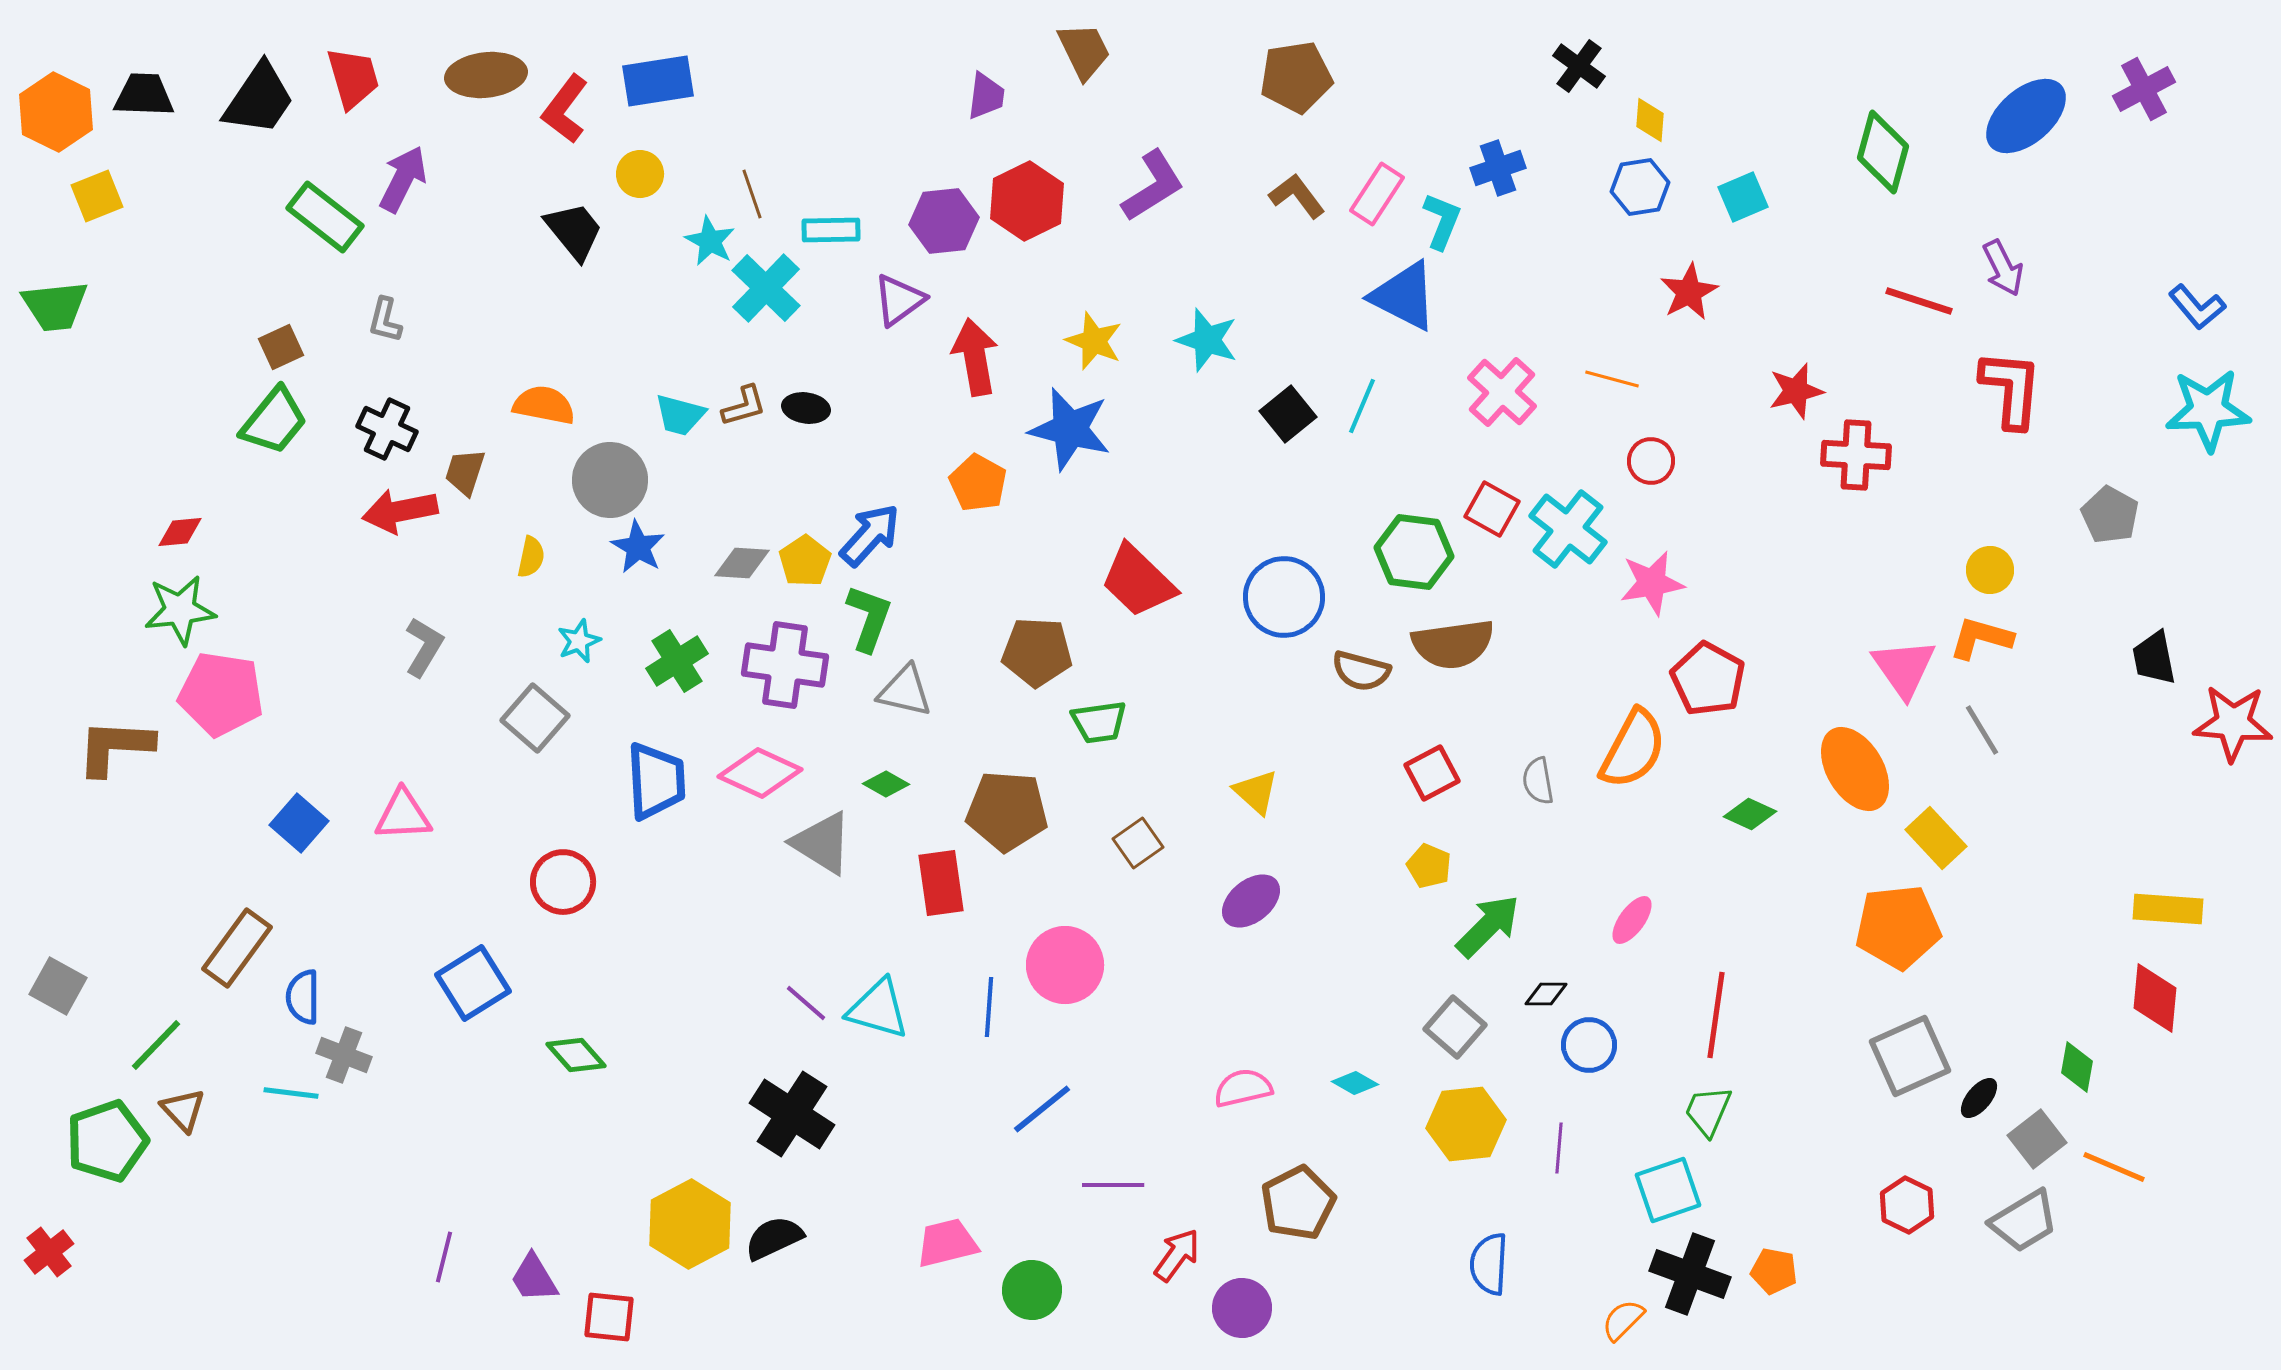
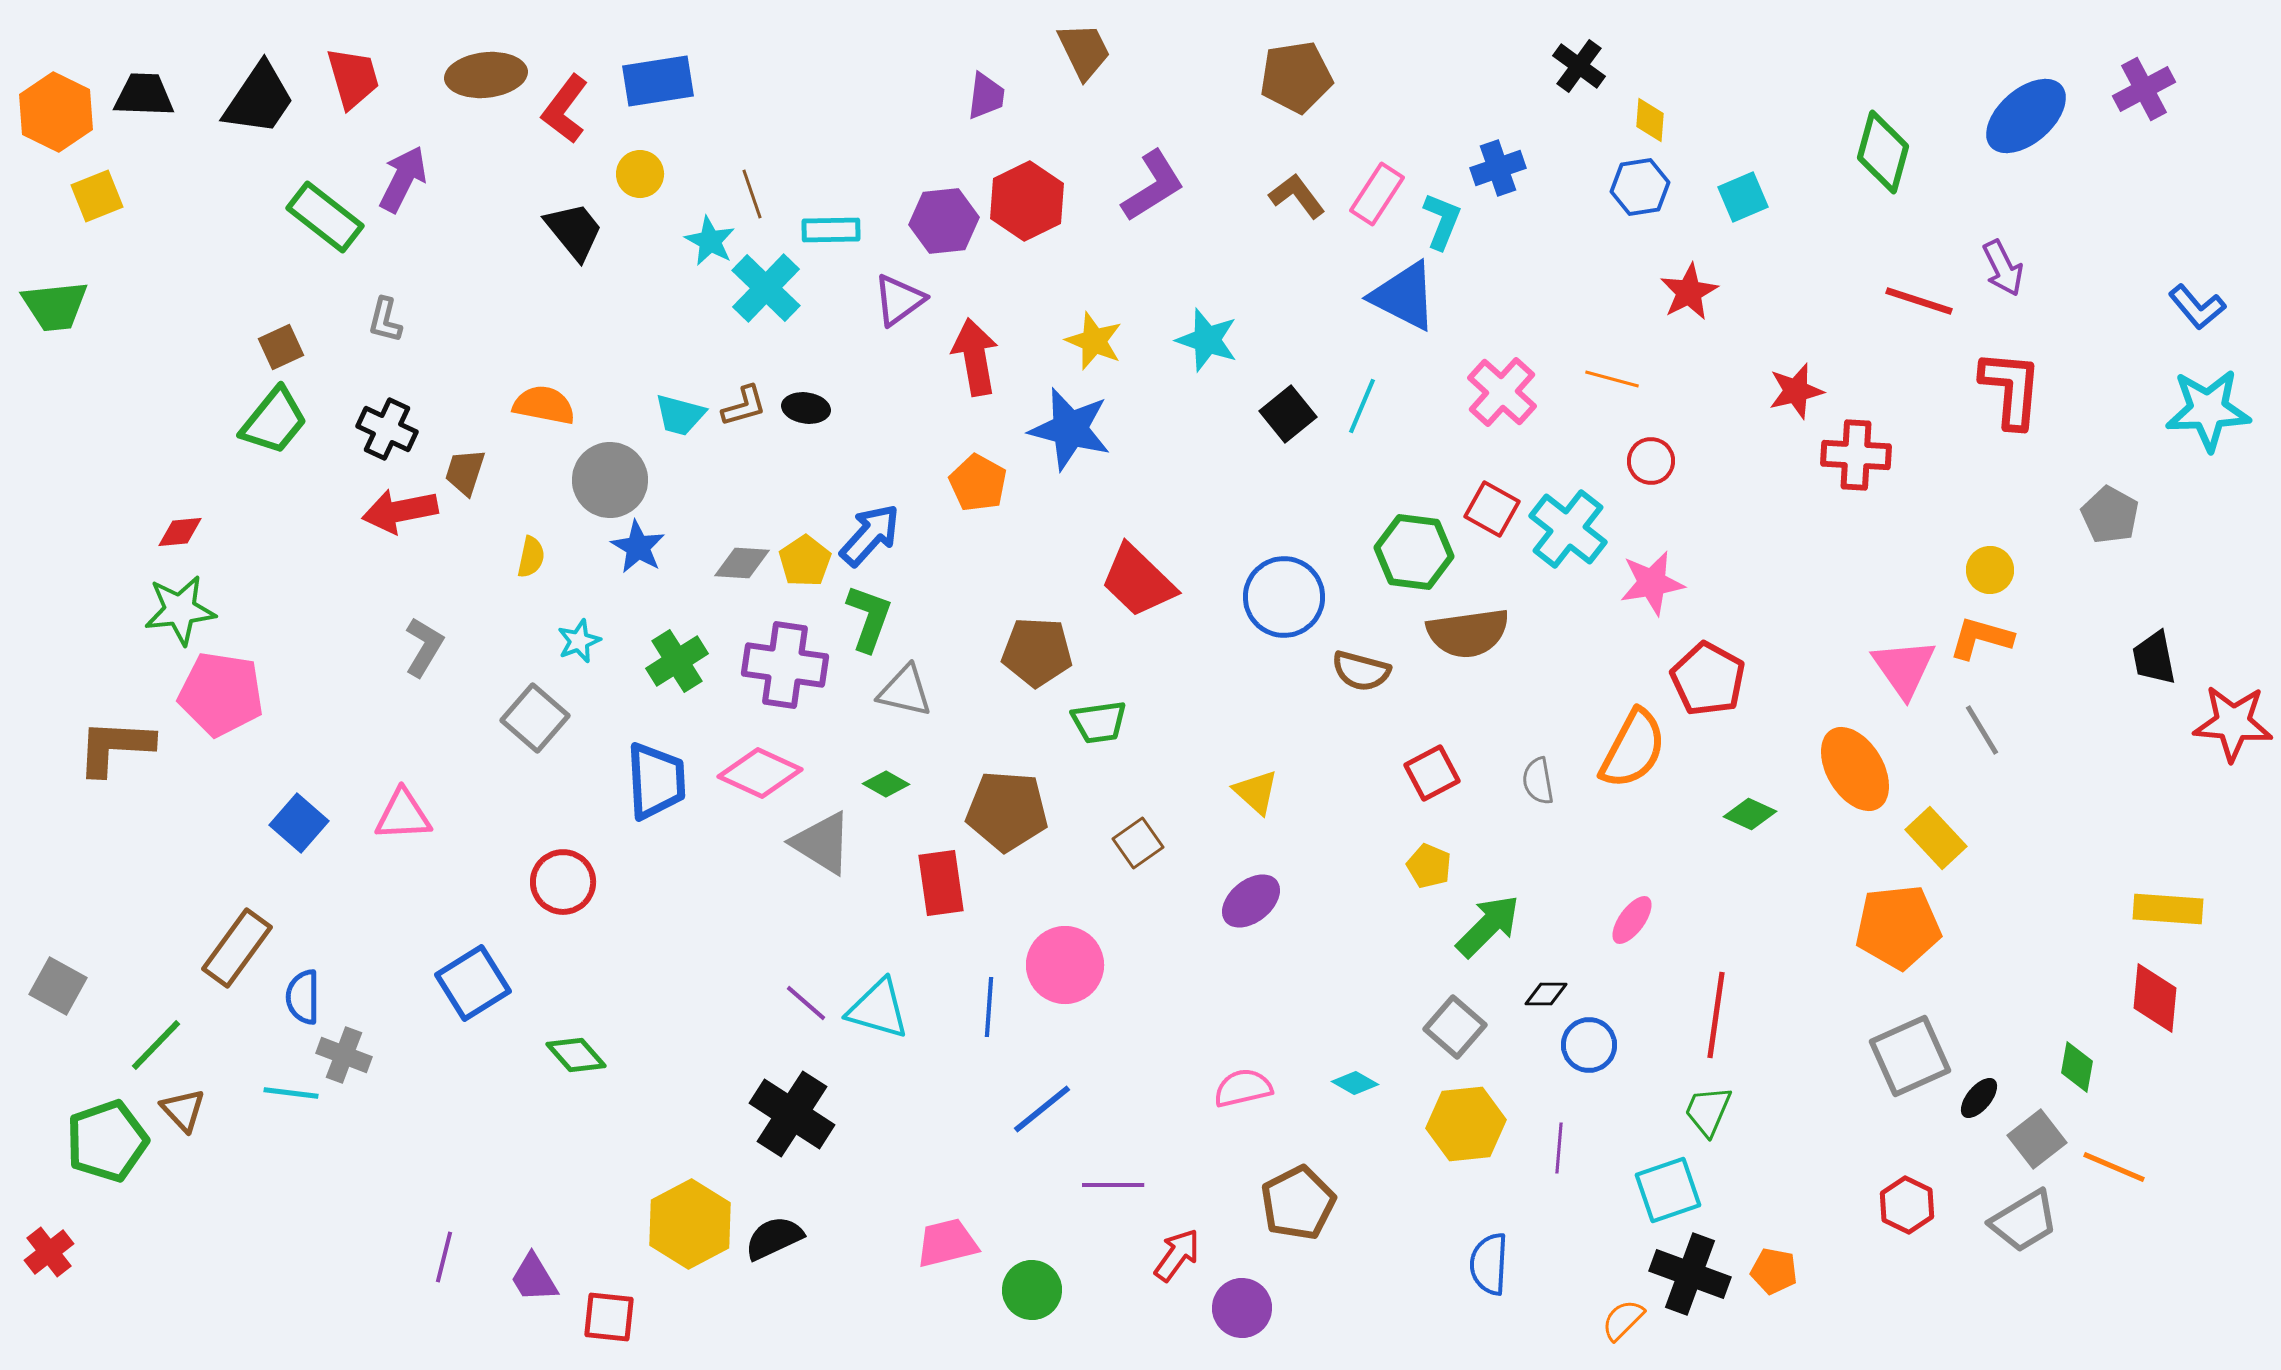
brown semicircle at (1453, 644): moved 15 px right, 11 px up
